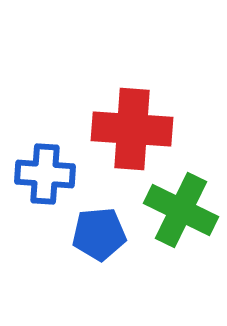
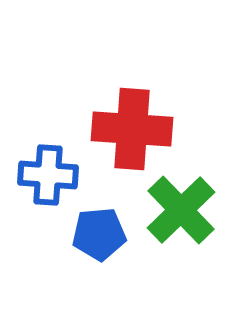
blue cross: moved 3 px right, 1 px down
green cross: rotated 20 degrees clockwise
